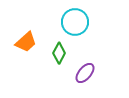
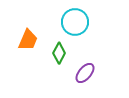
orange trapezoid: moved 2 px right, 2 px up; rotated 25 degrees counterclockwise
